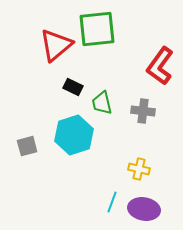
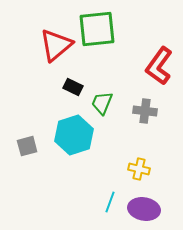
red L-shape: moved 1 px left
green trapezoid: rotated 35 degrees clockwise
gray cross: moved 2 px right
cyan line: moved 2 px left
